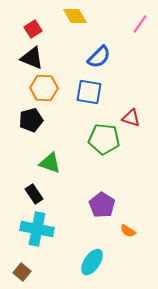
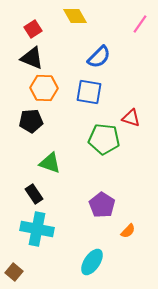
black pentagon: moved 1 px down; rotated 10 degrees clockwise
orange semicircle: rotated 77 degrees counterclockwise
brown square: moved 8 px left
